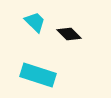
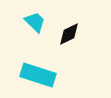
black diamond: rotated 70 degrees counterclockwise
